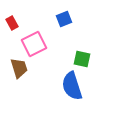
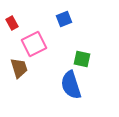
blue semicircle: moved 1 px left, 1 px up
